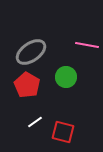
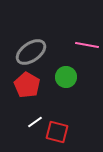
red square: moved 6 px left
